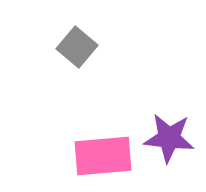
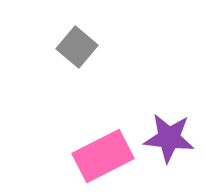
pink rectangle: rotated 22 degrees counterclockwise
